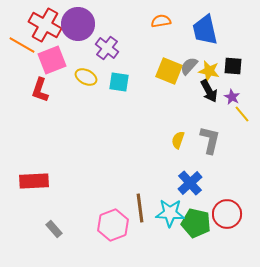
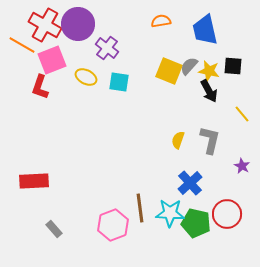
red L-shape: moved 3 px up
purple star: moved 10 px right, 69 px down
